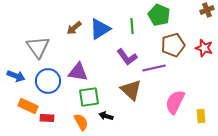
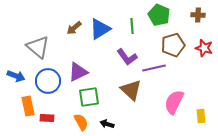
brown cross: moved 9 px left, 5 px down; rotated 24 degrees clockwise
gray triangle: rotated 15 degrees counterclockwise
purple triangle: rotated 35 degrees counterclockwise
pink semicircle: moved 1 px left
orange rectangle: rotated 54 degrees clockwise
black arrow: moved 1 px right, 8 px down
